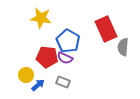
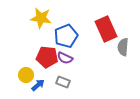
blue pentagon: moved 2 px left, 5 px up; rotated 20 degrees clockwise
